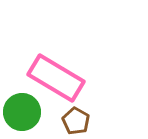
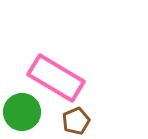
brown pentagon: rotated 20 degrees clockwise
